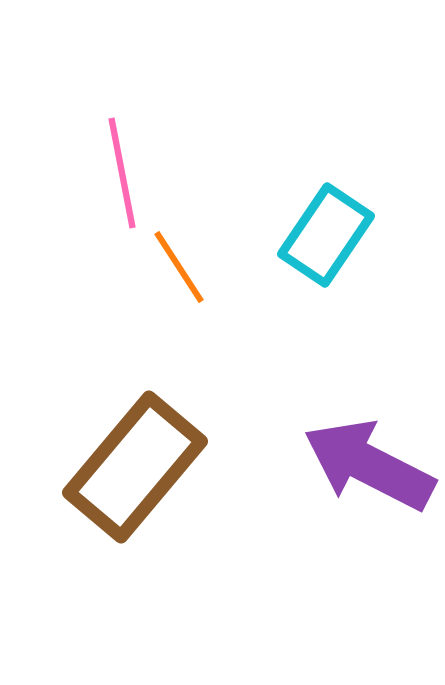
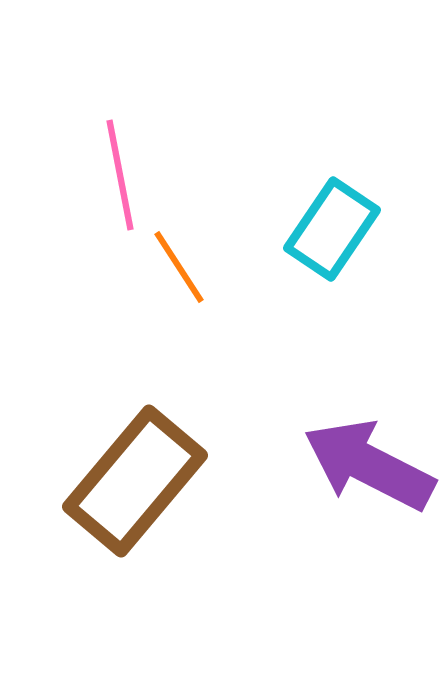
pink line: moved 2 px left, 2 px down
cyan rectangle: moved 6 px right, 6 px up
brown rectangle: moved 14 px down
